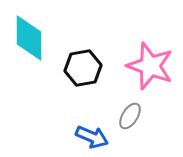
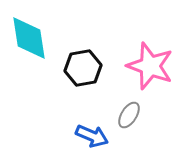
cyan diamond: rotated 9 degrees counterclockwise
gray ellipse: moved 1 px left, 1 px up
blue arrow: moved 1 px up
